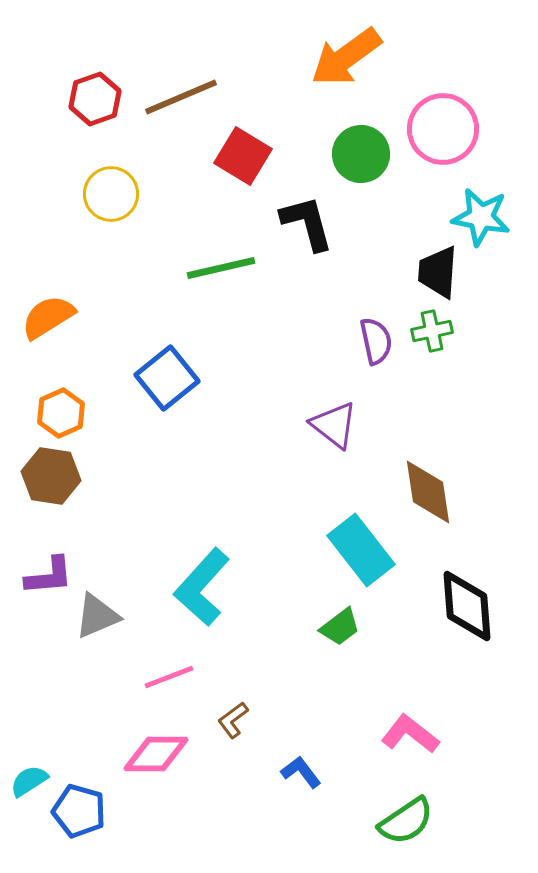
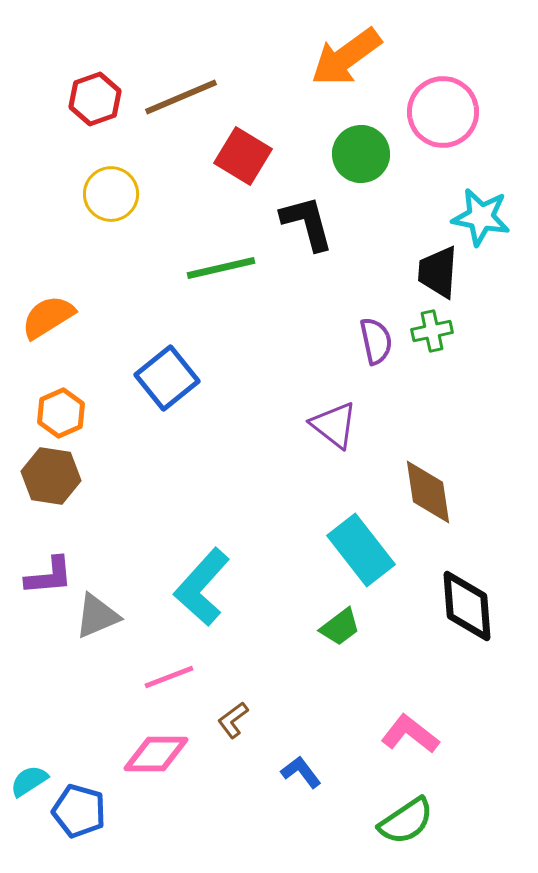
pink circle: moved 17 px up
